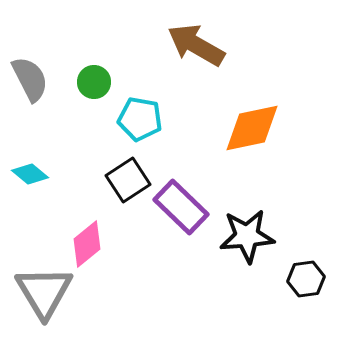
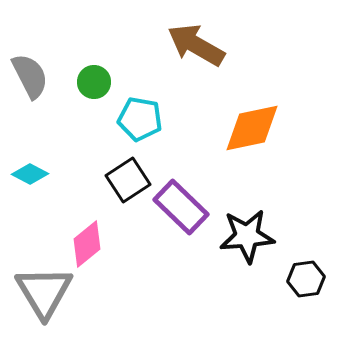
gray semicircle: moved 3 px up
cyan diamond: rotated 12 degrees counterclockwise
